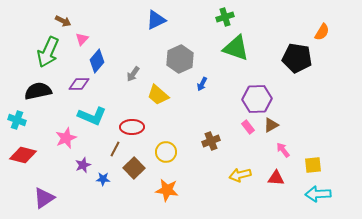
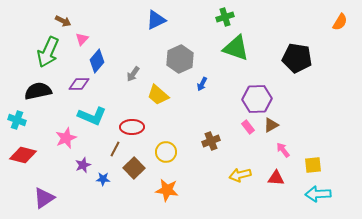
orange semicircle: moved 18 px right, 10 px up
